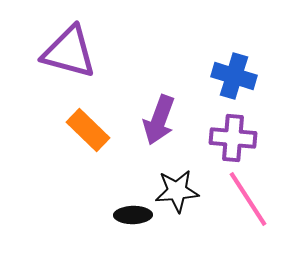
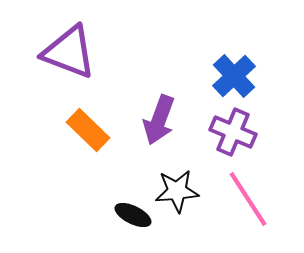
purple triangle: rotated 6 degrees clockwise
blue cross: rotated 30 degrees clockwise
purple cross: moved 6 px up; rotated 18 degrees clockwise
black ellipse: rotated 27 degrees clockwise
